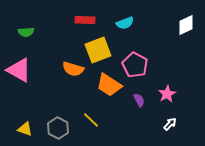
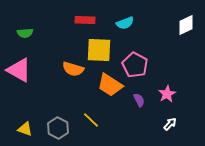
green semicircle: moved 1 px left, 1 px down
yellow square: moved 1 px right; rotated 24 degrees clockwise
orange trapezoid: moved 1 px right
